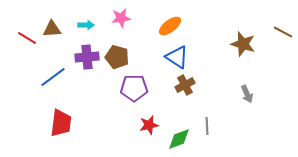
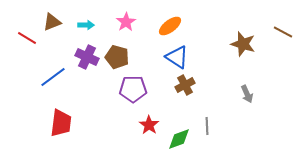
pink star: moved 5 px right, 4 px down; rotated 24 degrees counterclockwise
brown triangle: moved 7 px up; rotated 18 degrees counterclockwise
purple cross: rotated 30 degrees clockwise
purple pentagon: moved 1 px left, 1 px down
red star: rotated 24 degrees counterclockwise
